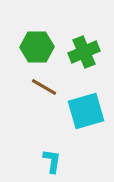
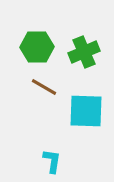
cyan square: rotated 18 degrees clockwise
